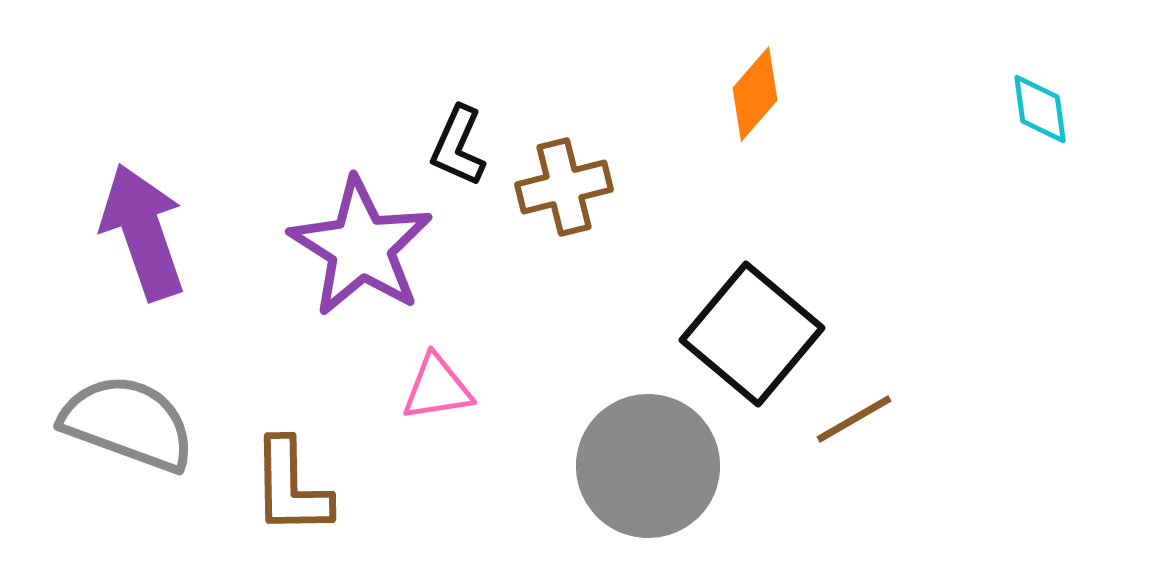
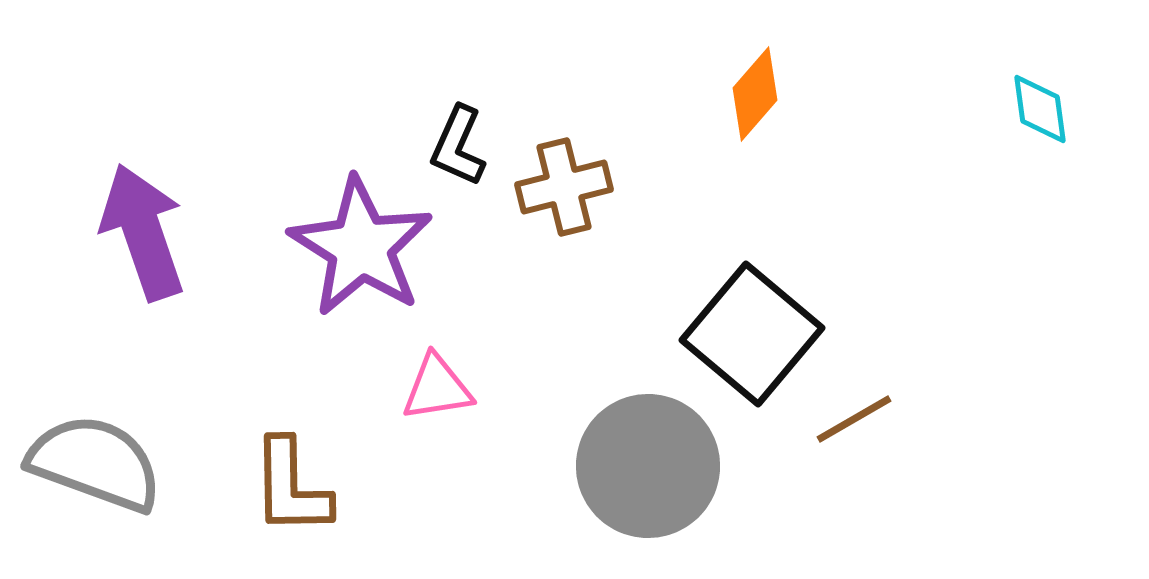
gray semicircle: moved 33 px left, 40 px down
